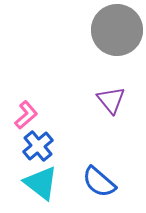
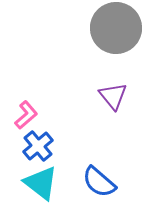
gray circle: moved 1 px left, 2 px up
purple triangle: moved 2 px right, 4 px up
